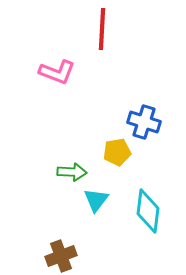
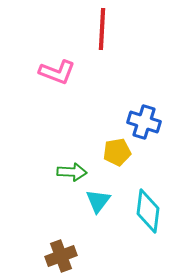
cyan triangle: moved 2 px right, 1 px down
